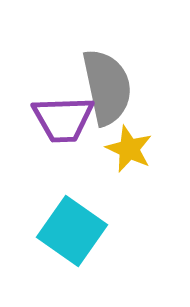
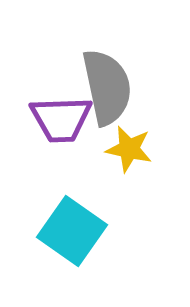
purple trapezoid: moved 2 px left
yellow star: rotated 12 degrees counterclockwise
